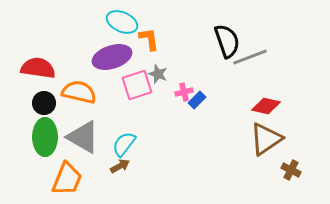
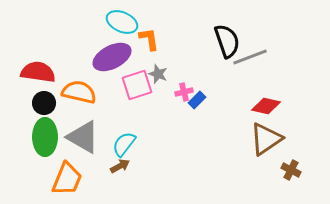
purple ellipse: rotated 9 degrees counterclockwise
red semicircle: moved 4 px down
